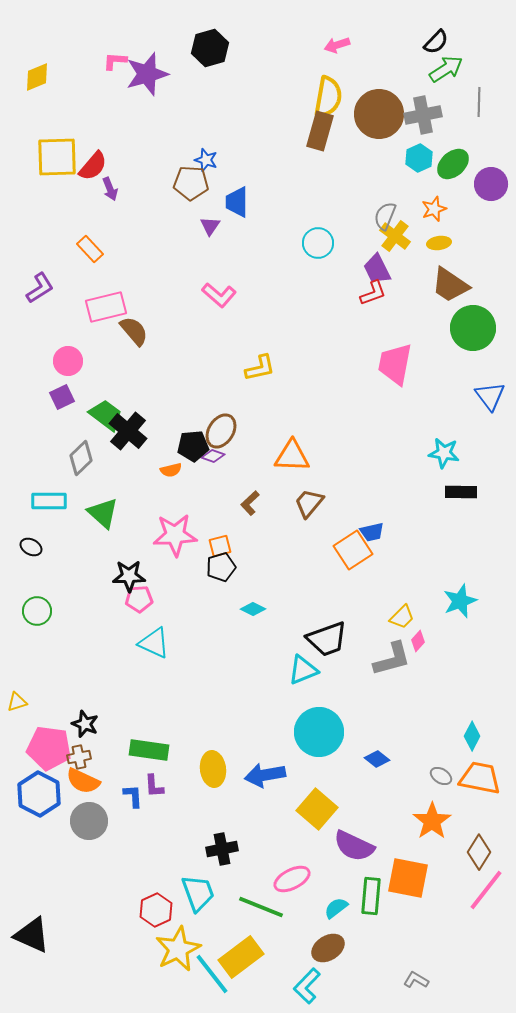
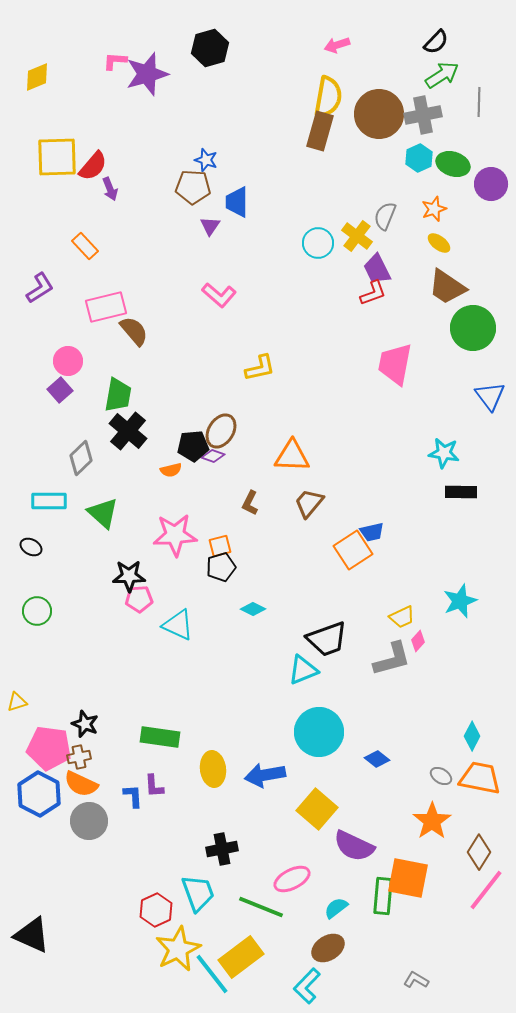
green arrow at (446, 69): moved 4 px left, 6 px down
green ellipse at (453, 164): rotated 60 degrees clockwise
brown pentagon at (191, 183): moved 2 px right, 4 px down
yellow cross at (395, 236): moved 38 px left
yellow ellipse at (439, 243): rotated 45 degrees clockwise
orange rectangle at (90, 249): moved 5 px left, 3 px up
brown trapezoid at (450, 285): moved 3 px left, 2 px down
purple square at (62, 397): moved 2 px left, 7 px up; rotated 15 degrees counterclockwise
green trapezoid at (106, 415): moved 12 px right, 20 px up; rotated 63 degrees clockwise
brown L-shape at (250, 503): rotated 20 degrees counterclockwise
yellow trapezoid at (402, 617): rotated 20 degrees clockwise
cyan triangle at (154, 643): moved 24 px right, 18 px up
green rectangle at (149, 750): moved 11 px right, 13 px up
orange semicircle at (83, 781): moved 2 px left, 3 px down
green rectangle at (371, 896): moved 12 px right
